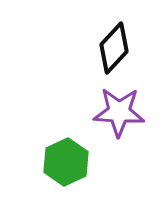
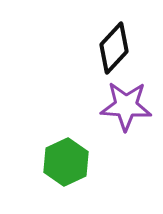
purple star: moved 7 px right, 6 px up
